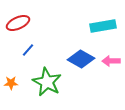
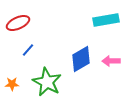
cyan rectangle: moved 3 px right, 6 px up
blue diamond: rotated 60 degrees counterclockwise
orange star: moved 1 px right, 1 px down
